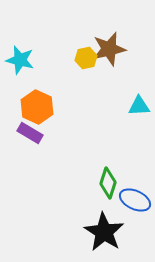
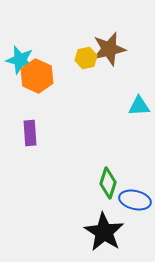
orange hexagon: moved 31 px up
purple rectangle: rotated 55 degrees clockwise
blue ellipse: rotated 12 degrees counterclockwise
